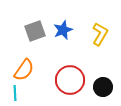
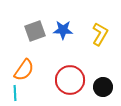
blue star: rotated 24 degrees clockwise
